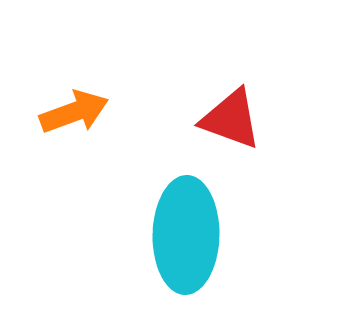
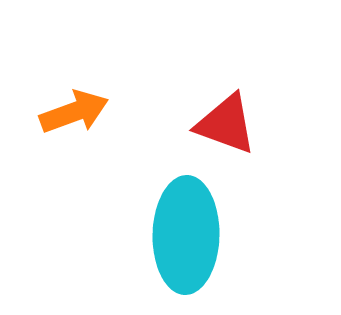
red triangle: moved 5 px left, 5 px down
